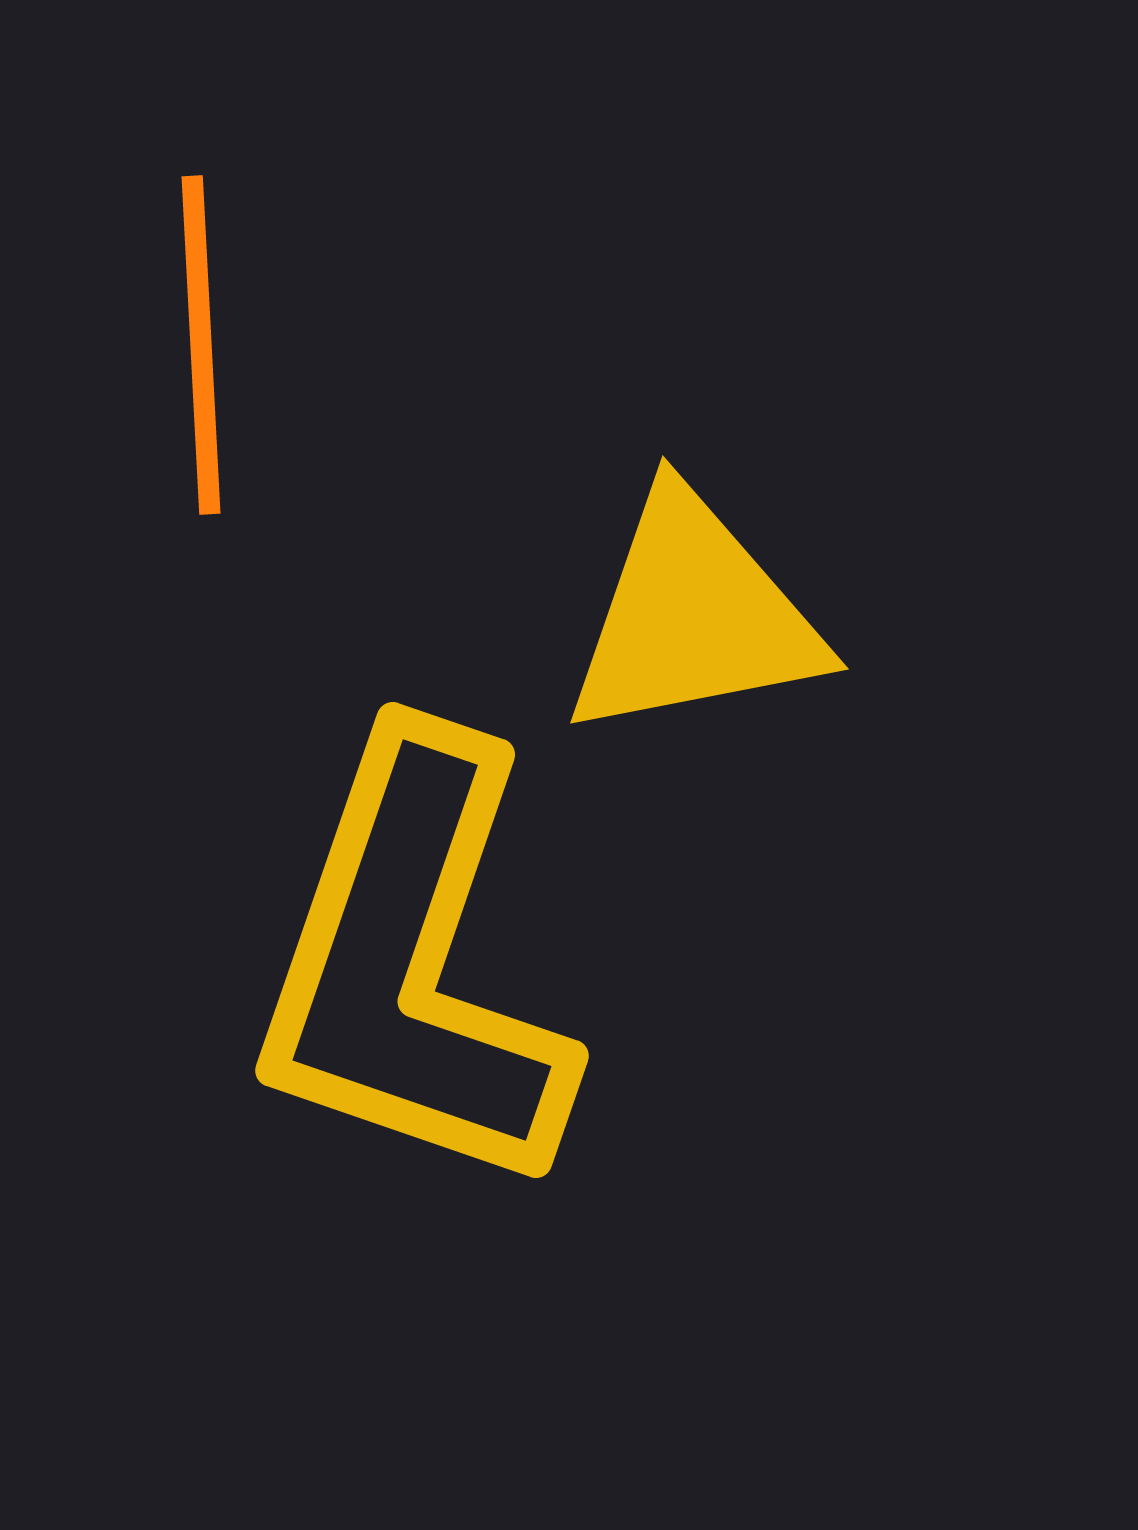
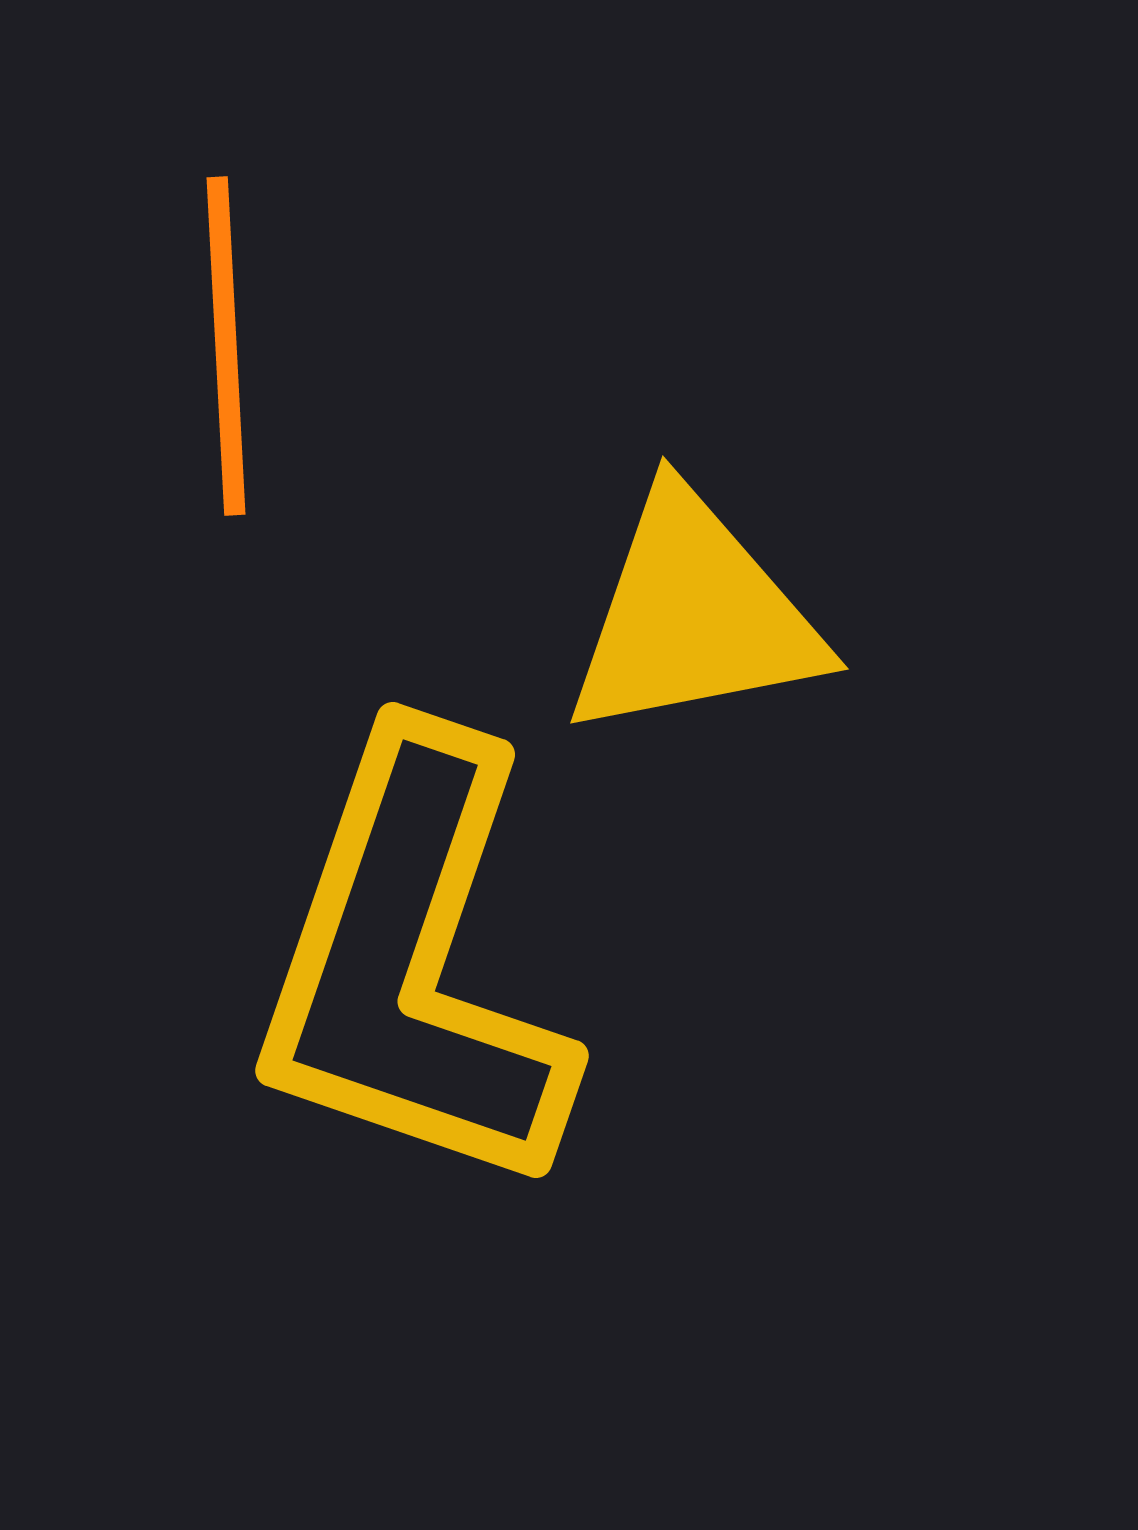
orange line: moved 25 px right, 1 px down
